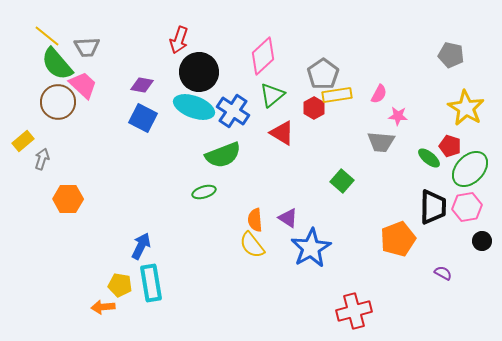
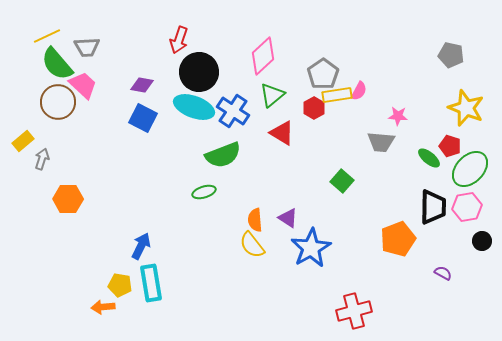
yellow line at (47, 36): rotated 64 degrees counterclockwise
pink semicircle at (379, 94): moved 20 px left, 3 px up
yellow star at (466, 108): rotated 9 degrees counterclockwise
